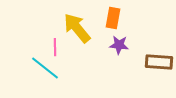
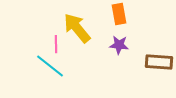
orange rectangle: moved 6 px right, 4 px up; rotated 20 degrees counterclockwise
pink line: moved 1 px right, 3 px up
cyan line: moved 5 px right, 2 px up
